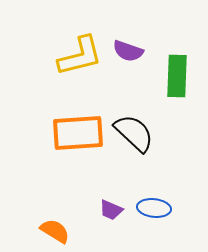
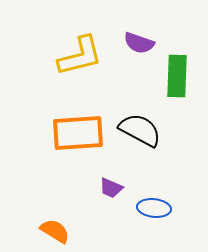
purple semicircle: moved 11 px right, 8 px up
black semicircle: moved 6 px right, 3 px up; rotated 15 degrees counterclockwise
purple trapezoid: moved 22 px up
